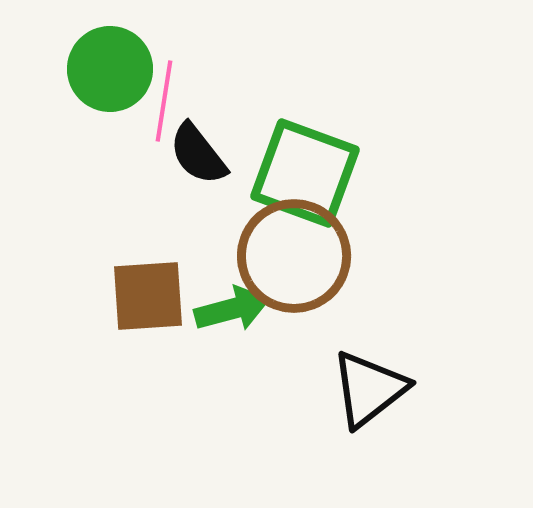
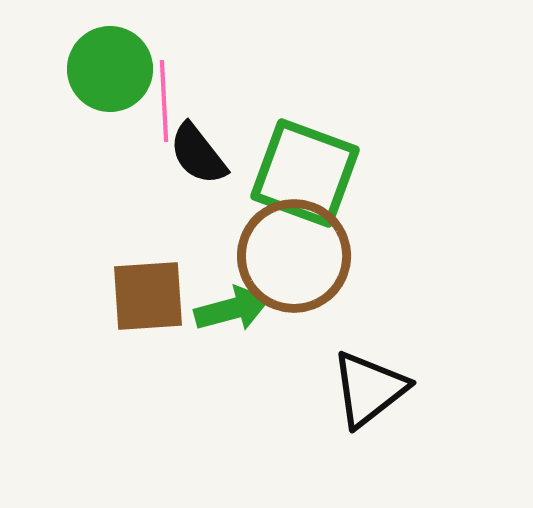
pink line: rotated 12 degrees counterclockwise
